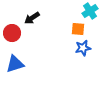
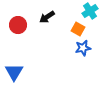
black arrow: moved 15 px right, 1 px up
orange square: rotated 24 degrees clockwise
red circle: moved 6 px right, 8 px up
blue triangle: moved 1 px left, 8 px down; rotated 42 degrees counterclockwise
